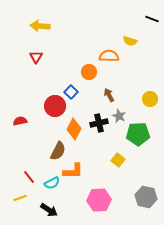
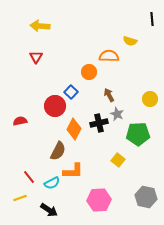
black line: rotated 64 degrees clockwise
gray star: moved 2 px left, 2 px up
